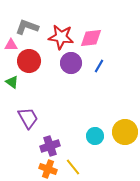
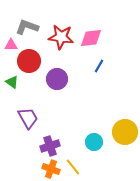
purple circle: moved 14 px left, 16 px down
cyan circle: moved 1 px left, 6 px down
orange cross: moved 3 px right
